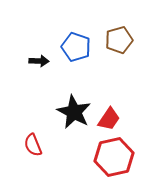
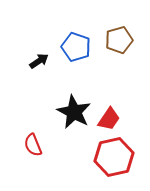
black arrow: rotated 36 degrees counterclockwise
